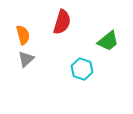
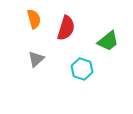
red semicircle: moved 4 px right, 6 px down
orange semicircle: moved 11 px right, 16 px up
gray triangle: moved 10 px right
